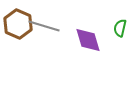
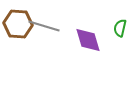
brown hexagon: rotated 20 degrees counterclockwise
